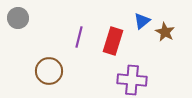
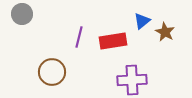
gray circle: moved 4 px right, 4 px up
red rectangle: rotated 64 degrees clockwise
brown circle: moved 3 px right, 1 px down
purple cross: rotated 8 degrees counterclockwise
